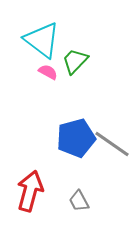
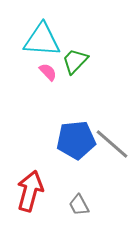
cyan triangle: rotated 33 degrees counterclockwise
pink semicircle: rotated 18 degrees clockwise
blue pentagon: moved 2 px down; rotated 9 degrees clockwise
gray line: rotated 6 degrees clockwise
gray trapezoid: moved 4 px down
